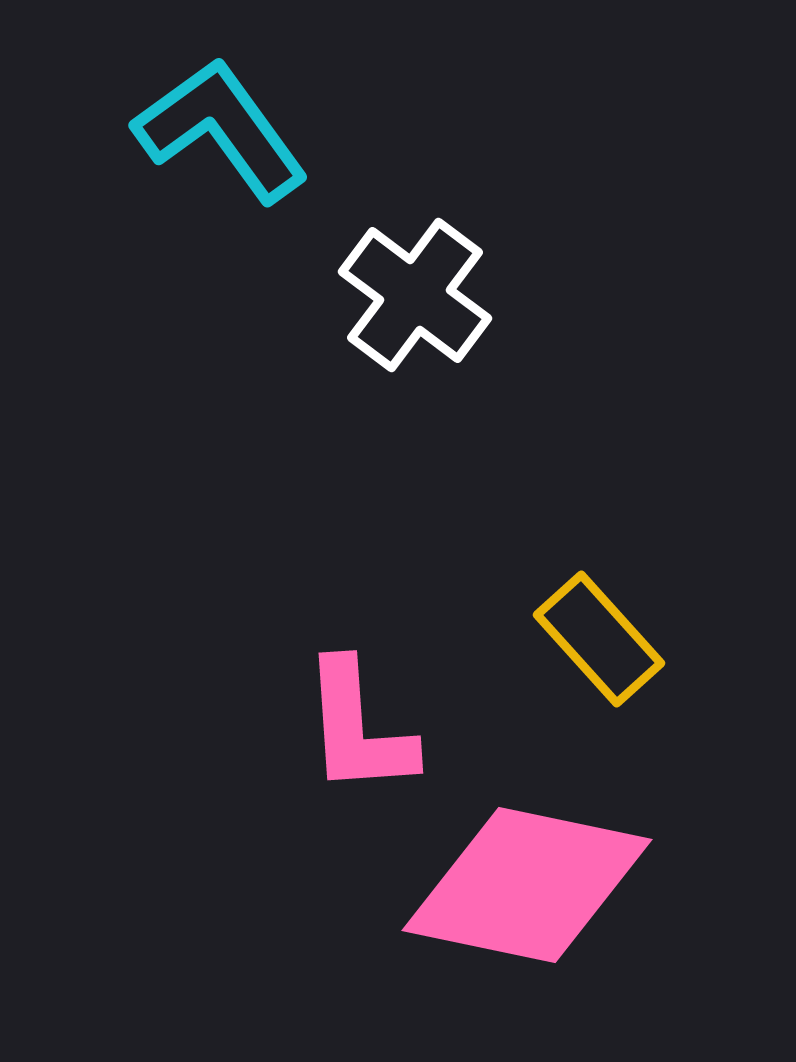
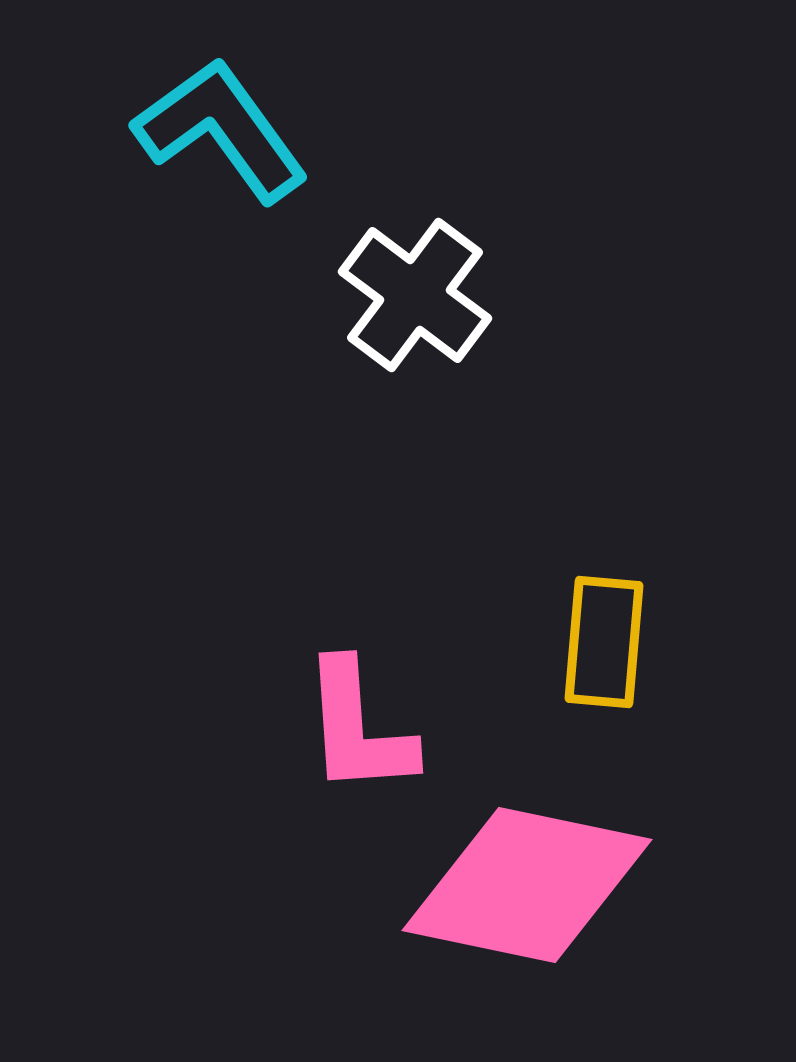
yellow rectangle: moved 5 px right, 3 px down; rotated 47 degrees clockwise
